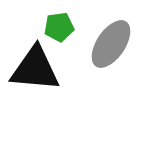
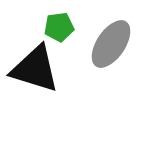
black triangle: rotated 12 degrees clockwise
